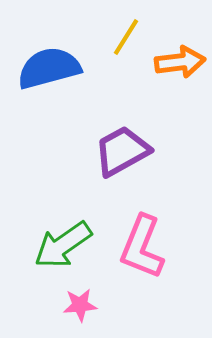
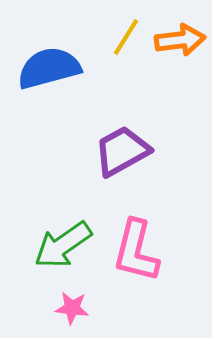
orange arrow: moved 22 px up
pink L-shape: moved 6 px left, 4 px down; rotated 8 degrees counterclockwise
pink star: moved 8 px left, 3 px down; rotated 12 degrees clockwise
